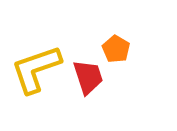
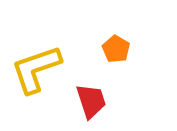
red trapezoid: moved 3 px right, 24 px down
